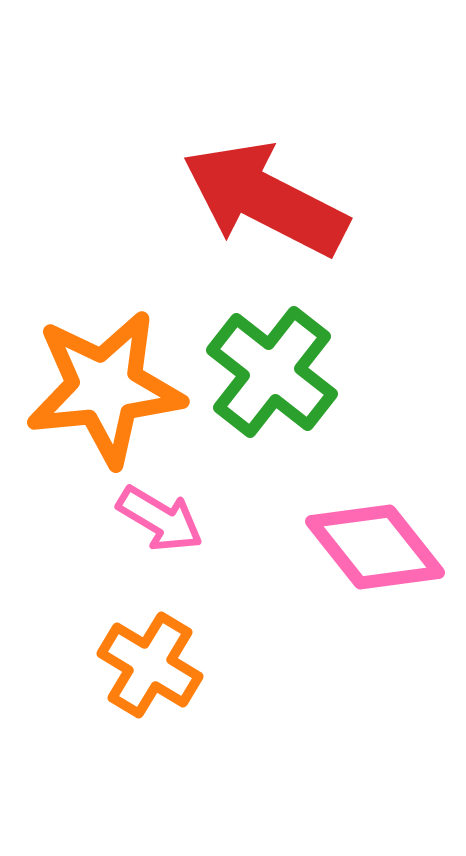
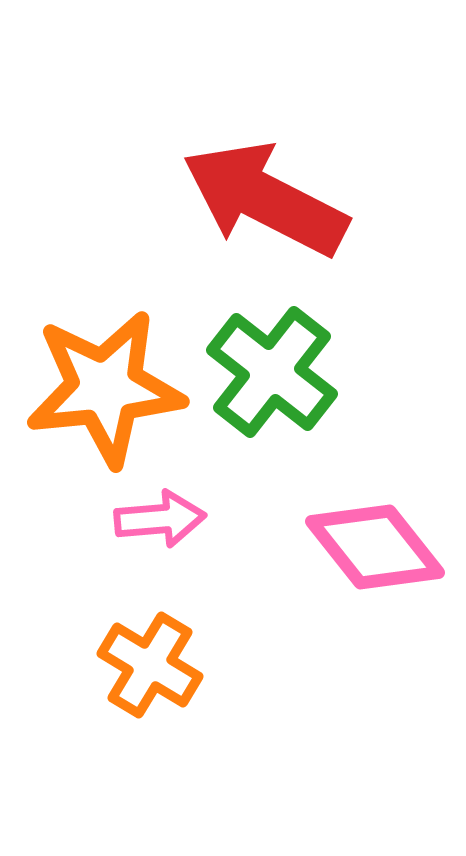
pink arrow: rotated 36 degrees counterclockwise
